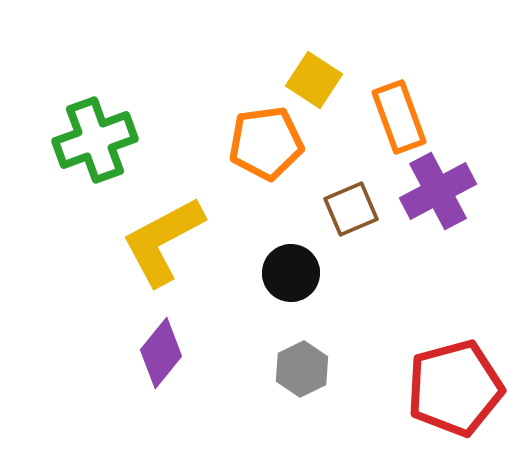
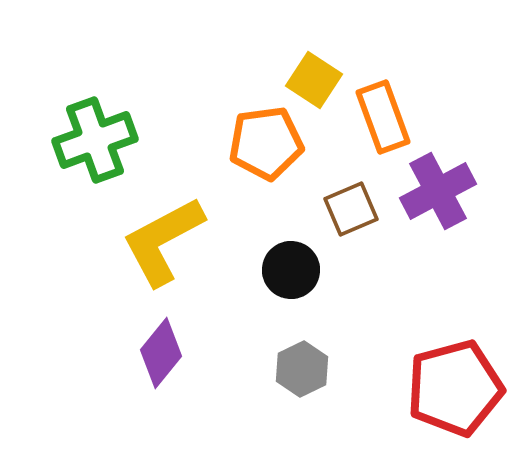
orange rectangle: moved 16 px left
black circle: moved 3 px up
